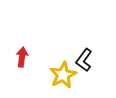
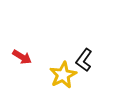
red arrow: rotated 114 degrees clockwise
